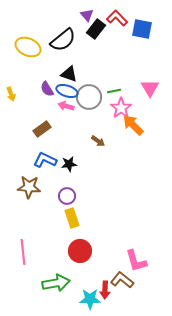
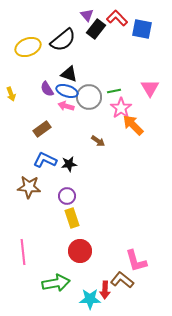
yellow ellipse: rotated 45 degrees counterclockwise
